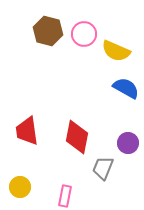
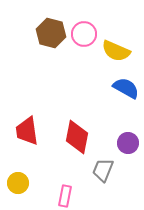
brown hexagon: moved 3 px right, 2 px down
gray trapezoid: moved 2 px down
yellow circle: moved 2 px left, 4 px up
